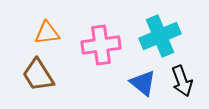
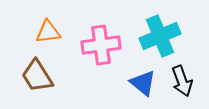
orange triangle: moved 1 px right, 1 px up
brown trapezoid: moved 1 px left, 1 px down
